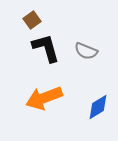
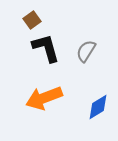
gray semicircle: rotated 100 degrees clockwise
